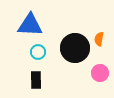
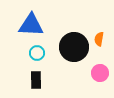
blue triangle: moved 1 px right
black circle: moved 1 px left, 1 px up
cyan circle: moved 1 px left, 1 px down
